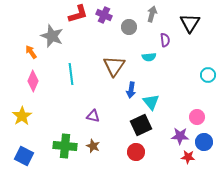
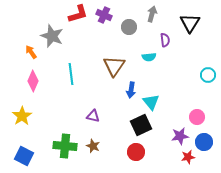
purple star: rotated 12 degrees counterclockwise
red star: rotated 16 degrees counterclockwise
